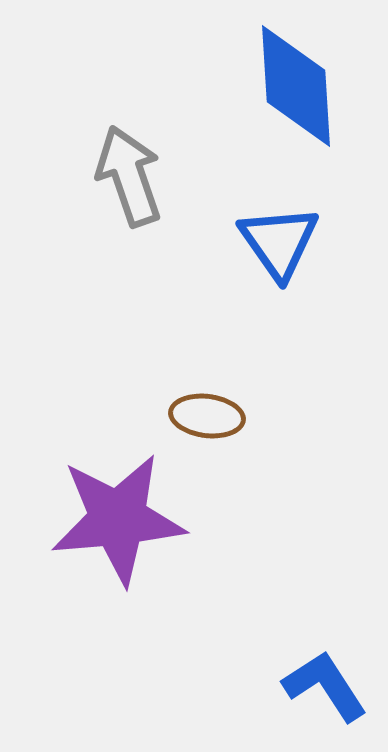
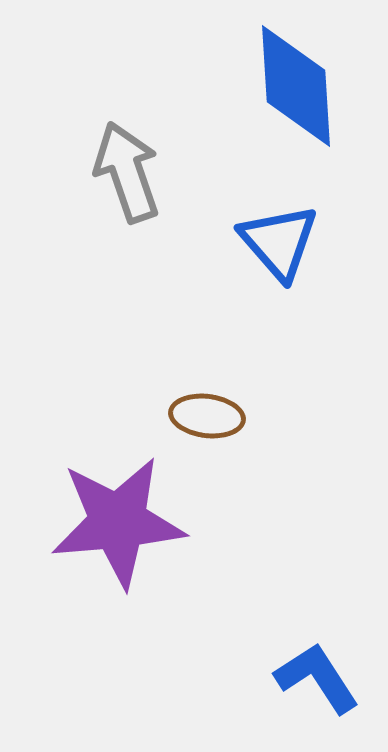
gray arrow: moved 2 px left, 4 px up
blue triangle: rotated 6 degrees counterclockwise
purple star: moved 3 px down
blue L-shape: moved 8 px left, 8 px up
